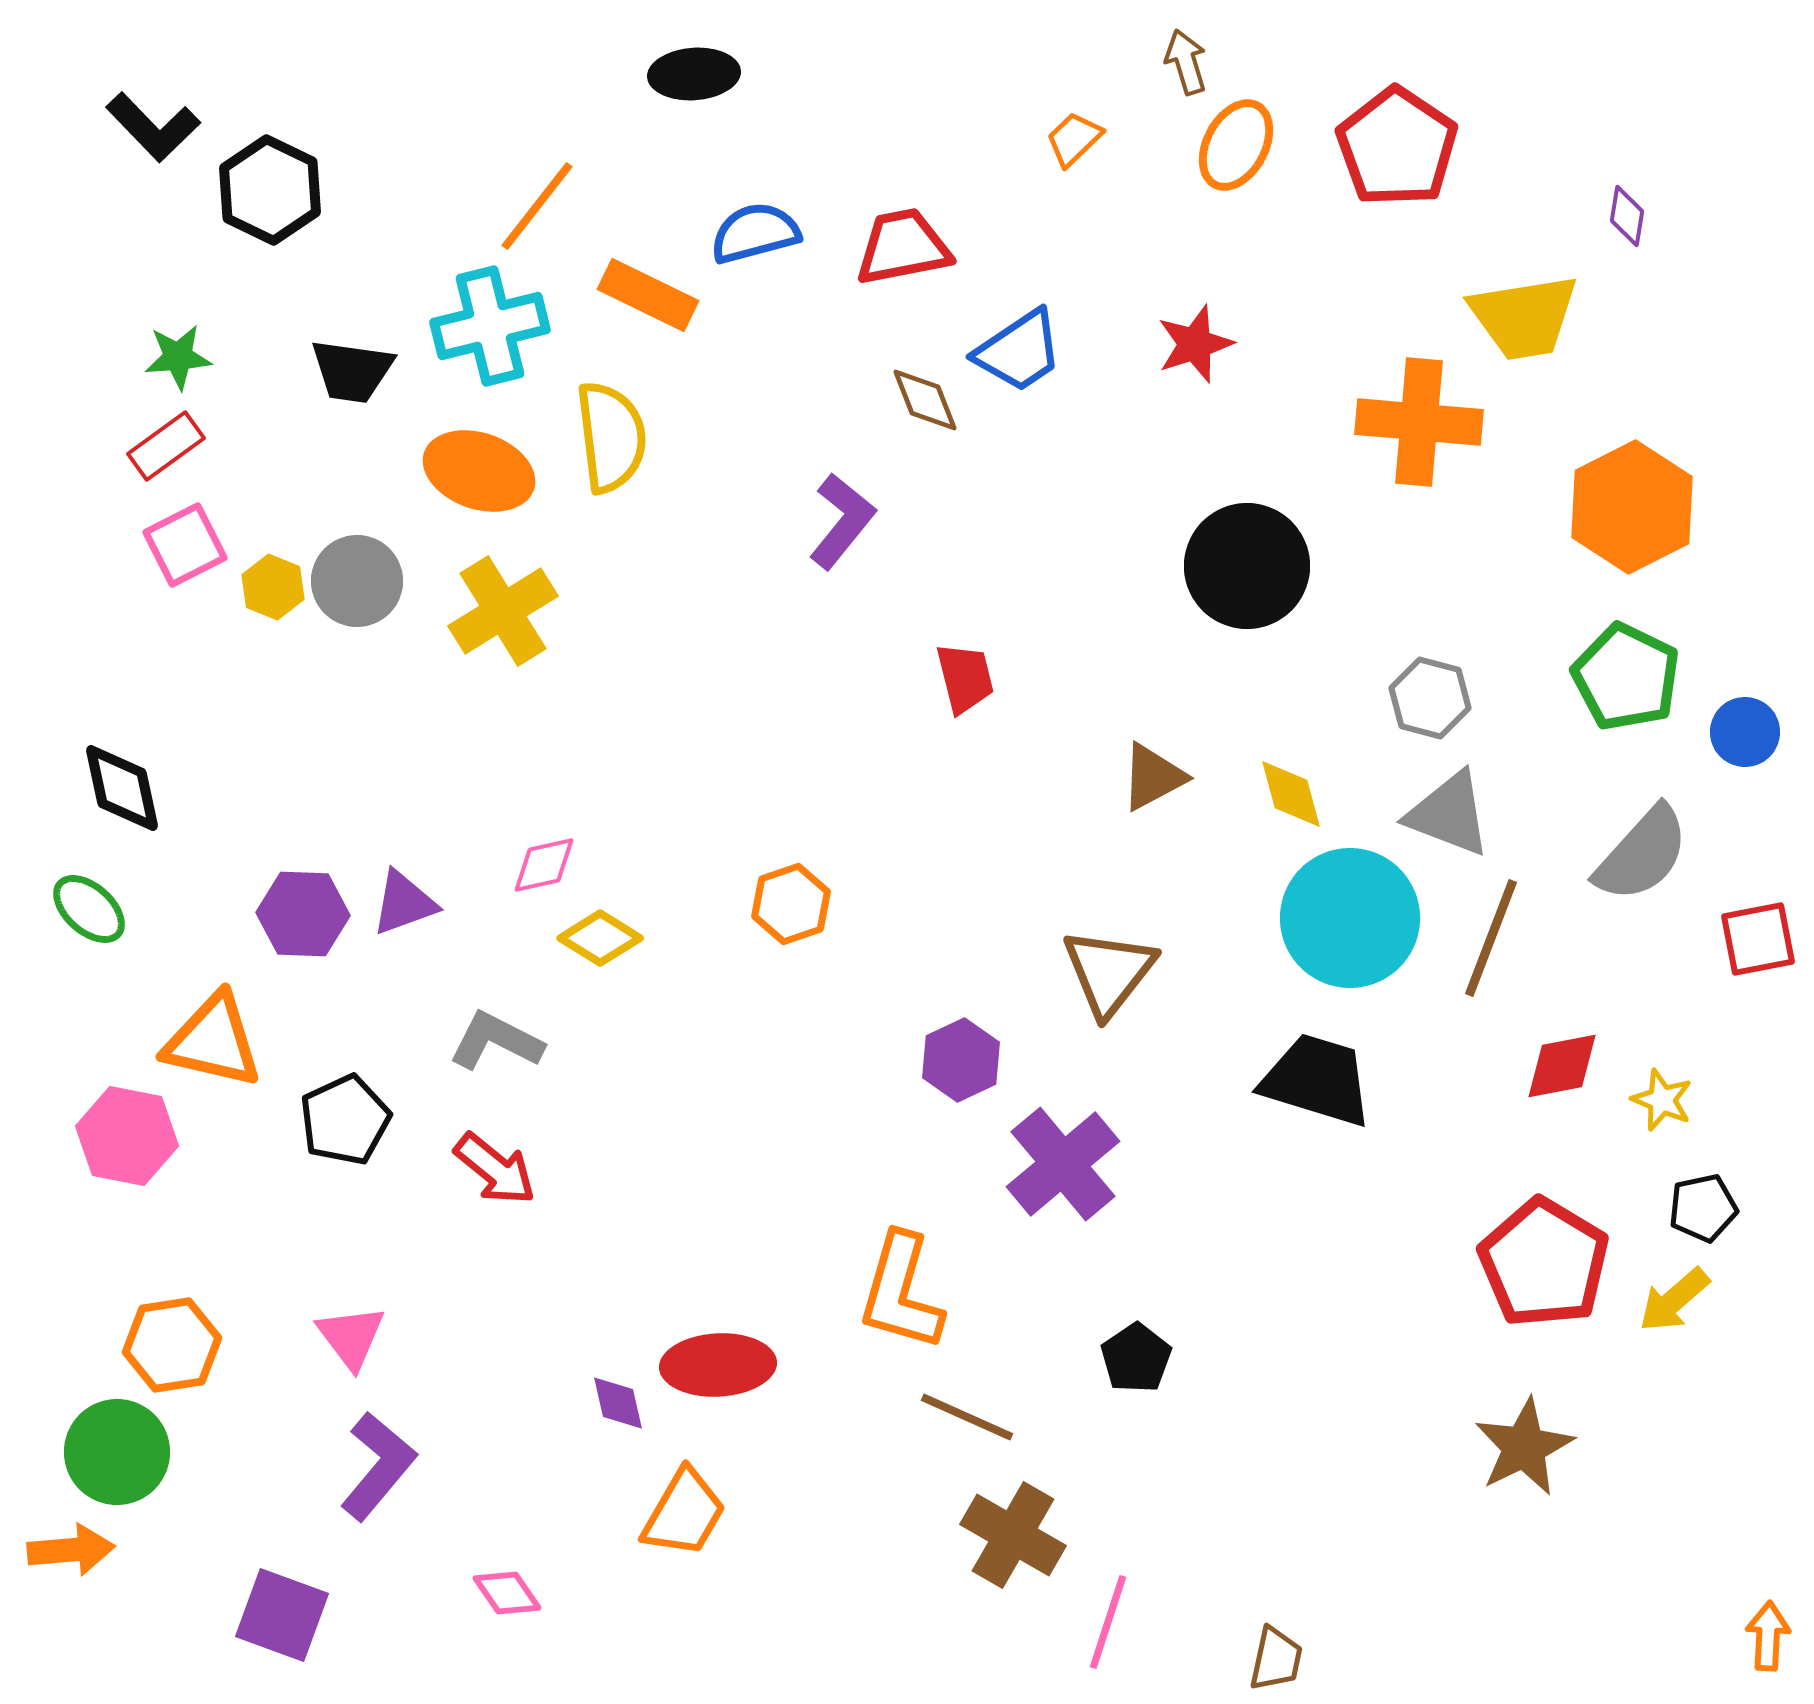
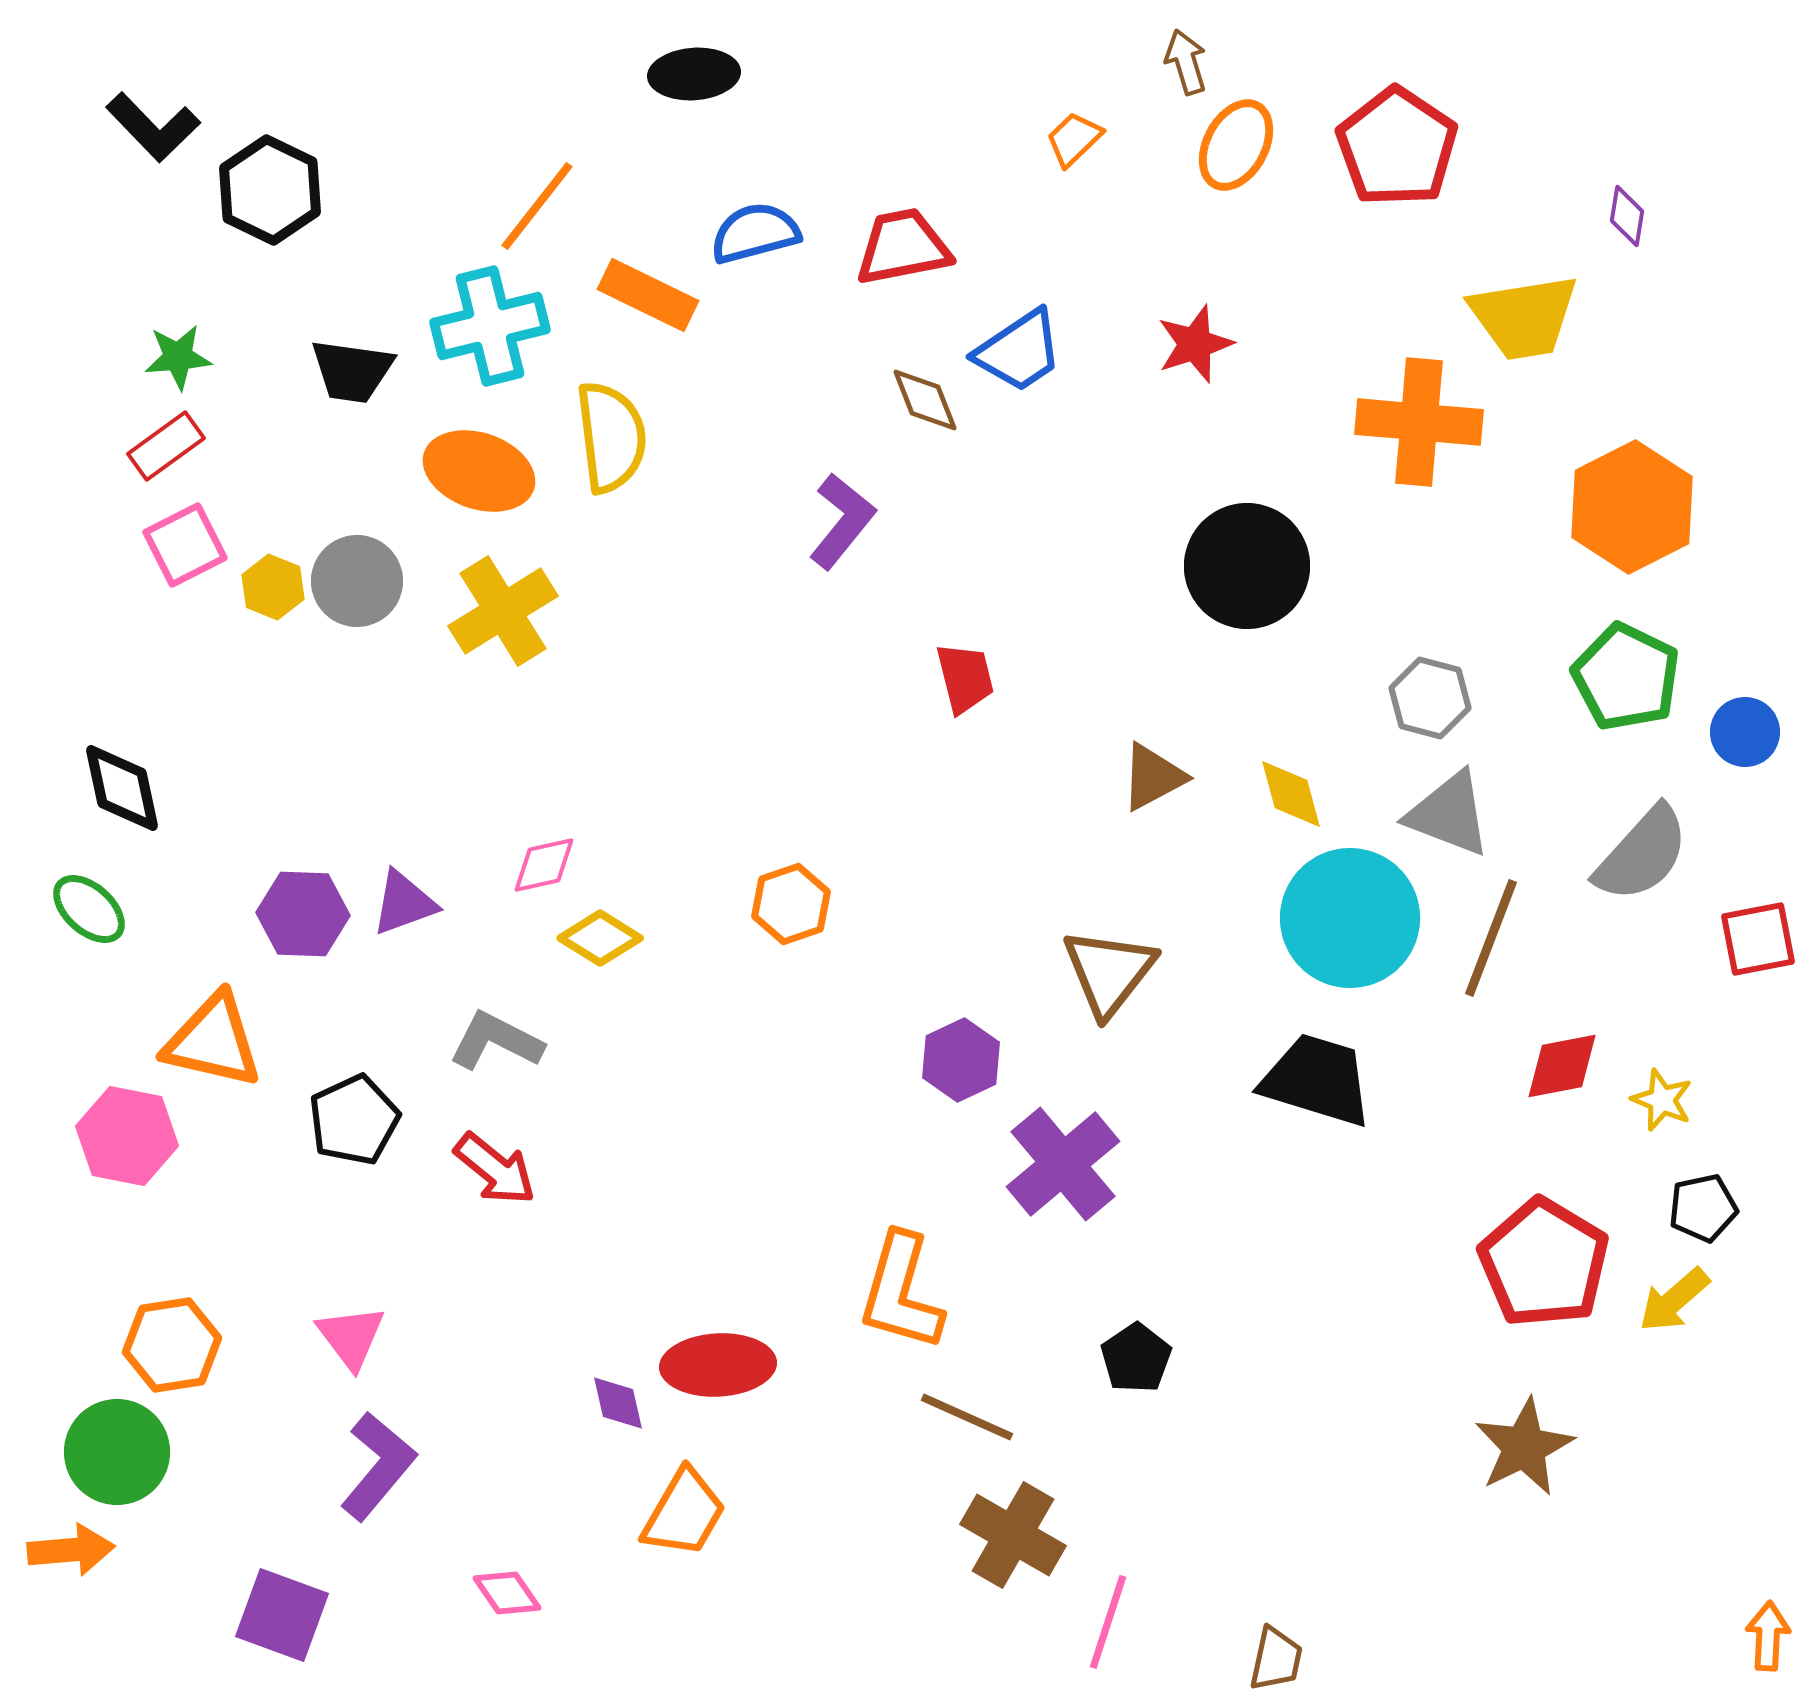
black pentagon at (345, 1120): moved 9 px right
